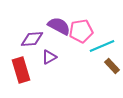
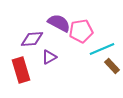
purple semicircle: moved 3 px up
cyan line: moved 3 px down
